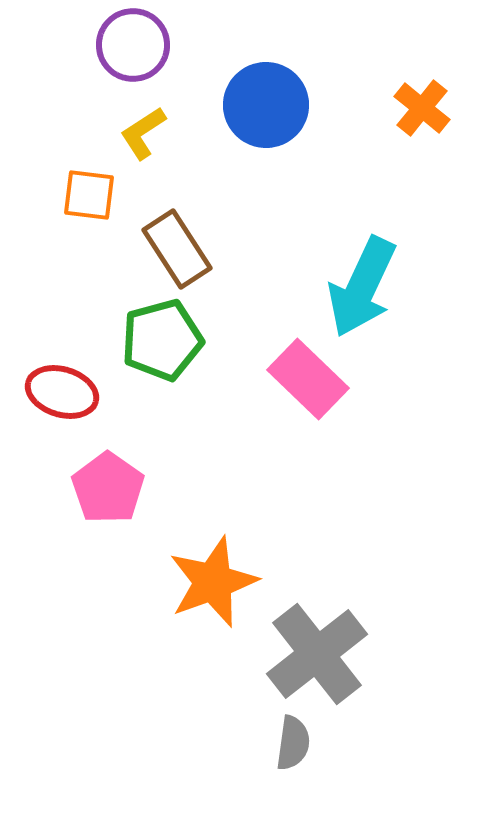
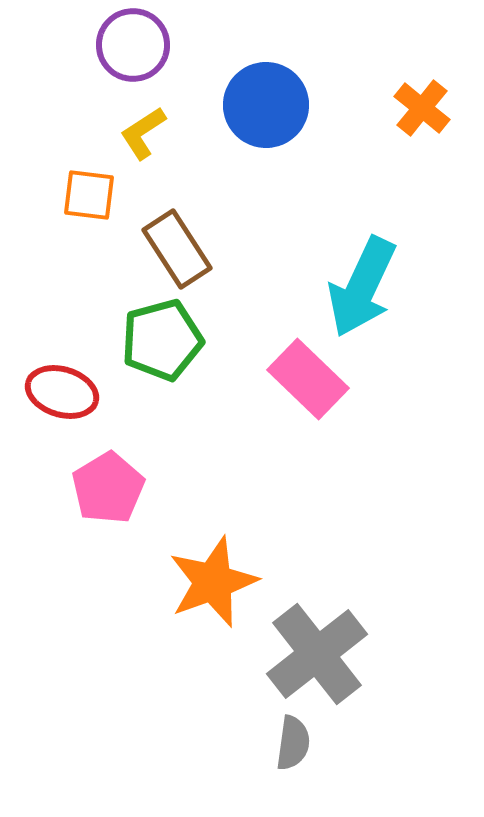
pink pentagon: rotated 6 degrees clockwise
